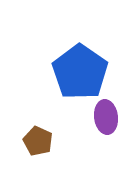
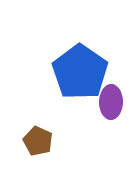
purple ellipse: moved 5 px right, 15 px up; rotated 8 degrees clockwise
